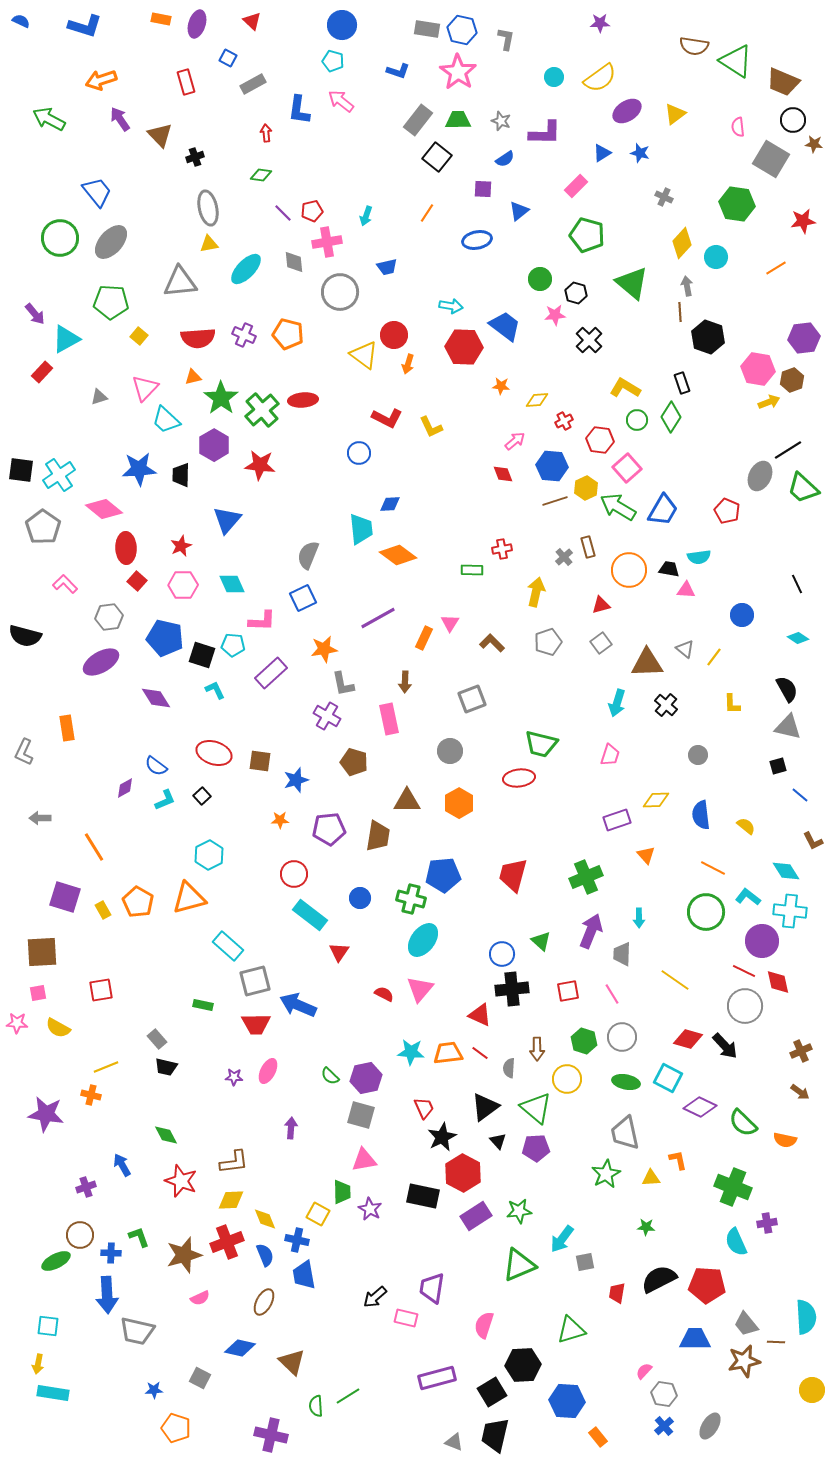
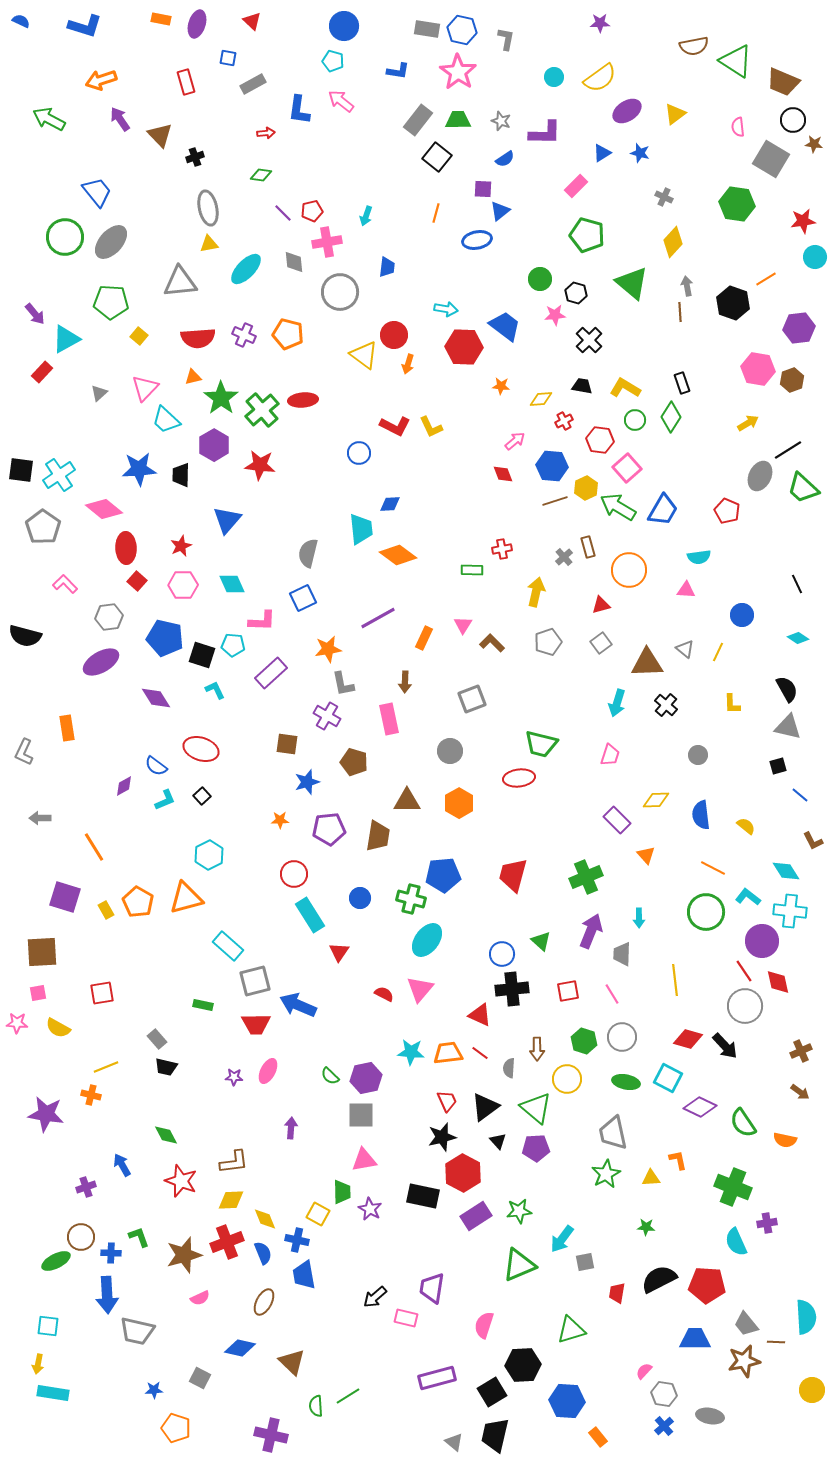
blue circle at (342, 25): moved 2 px right, 1 px down
brown semicircle at (694, 46): rotated 20 degrees counterclockwise
blue square at (228, 58): rotated 18 degrees counterclockwise
blue L-shape at (398, 71): rotated 10 degrees counterclockwise
red arrow at (266, 133): rotated 90 degrees clockwise
blue triangle at (519, 211): moved 19 px left
orange line at (427, 213): moved 9 px right; rotated 18 degrees counterclockwise
green circle at (60, 238): moved 5 px right, 1 px up
yellow diamond at (682, 243): moved 9 px left, 1 px up
cyan circle at (716, 257): moved 99 px right
blue trapezoid at (387, 267): rotated 70 degrees counterclockwise
orange line at (776, 268): moved 10 px left, 11 px down
cyan arrow at (451, 306): moved 5 px left, 3 px down
black hexagon at (708, 337): moved 25 px right, 34 px up
purple hexagon at (804, 338): moved 5 px left, 10 px up
gray triangle at (99, 397): moved 4 px up; rotated 24 degrees counterclockwise
yellow diamond at (537, 400): moved 4 px right, 1 px up
yellow arrow at (769, 402): moved 21 px left, 21 px down; rotated 10 degrees counterclockwise
red L-shape at (387, 418): moved 8 px right, 8 px down
green circle at (637, 420): moved 2 px left
gray semicircle at (308, 555): moved 2 px up; rotated 8 degrees counterclockwise
black trapezoid at (669, 569): moved 87 px left, 183 px up
pink triangle at (450, 623): moved 13 px right, 2 px down
orange star at (324, 649): moved 4 px right
yellow line at (714, 657): moved 4 px right, 5 px up; rotated 12 degrees counterclockwise
red ellipse at (214, 753): moved 13 px left, 4 px up
brown square at (260, 761): moved 27 px right, 17 px up
blue star at (296, 780): moved 11 px right, 2 px down
purple diamond at (125, 788): moved 1 px left, 2 px up
purple rectangle at (617, 820): rotated 64 degrees clockwise
orange triangle at (189, 898): moved 3 px left
yellow rectangle at (103, 910): moved 3 px right
cyan rectangle at (310, 915): rotated 20 degrees clockwise
cyan ellipse at (423, 940): moved 4 px right
red line at (744, 971): rotated 30 degrees clockwise
yellow line at (675, 980): rotated 48 degrees clockwise
red square at (101, 990): moved 1 px right, 3 px down
red trapezoid at (424, 1108): moved 23 px right, 7 px up
gray square at (361, 1115): rotated 16 degrees counterclockwise
green semicircle at (743, 1123): rotated 12 degrees clockwise
gray trapezoid at (625, 1133): moved 12 px left
black star at (442, 1137): rotated 12 degrees clockwise
brown circle at (80, 1235): moved 1 px right, 2 px down
blue semicircle at (265, 1255): moved 2 px left, 2 px up
gray ellipse at (710, 1426): moved 10 px up; rotated 68 degrees clockwise
gray triangle at (454, 1442): rotated 18 degrees clockwise
